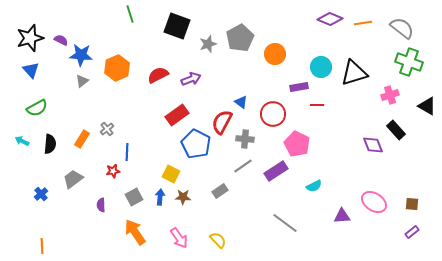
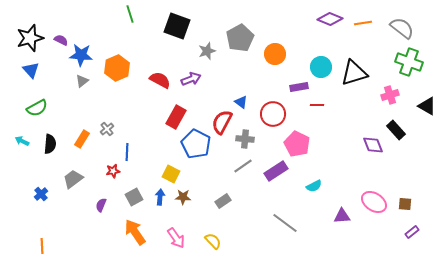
gray star at (208, 44): moved 1 px left, 7 px down
red semicircle at (158, 75): moved 2 px right, 5 px down; rotated 55 degrees clockwise
red rectangle at (177, 115): moved 1 px left, 2 px down; rotated 25 degrees counterclockwise
gray rectangle at (220, 191): moved 3 px right, 10 px down
brown square at (412, 204): moved 7 px left
purple semicircle at (101, 205): rotated 24 degrees clockwise
pink arrow at (179, 238): moved 3 px left
yellow semicircle at (218, 240): moved 5 px left, 1 px down
